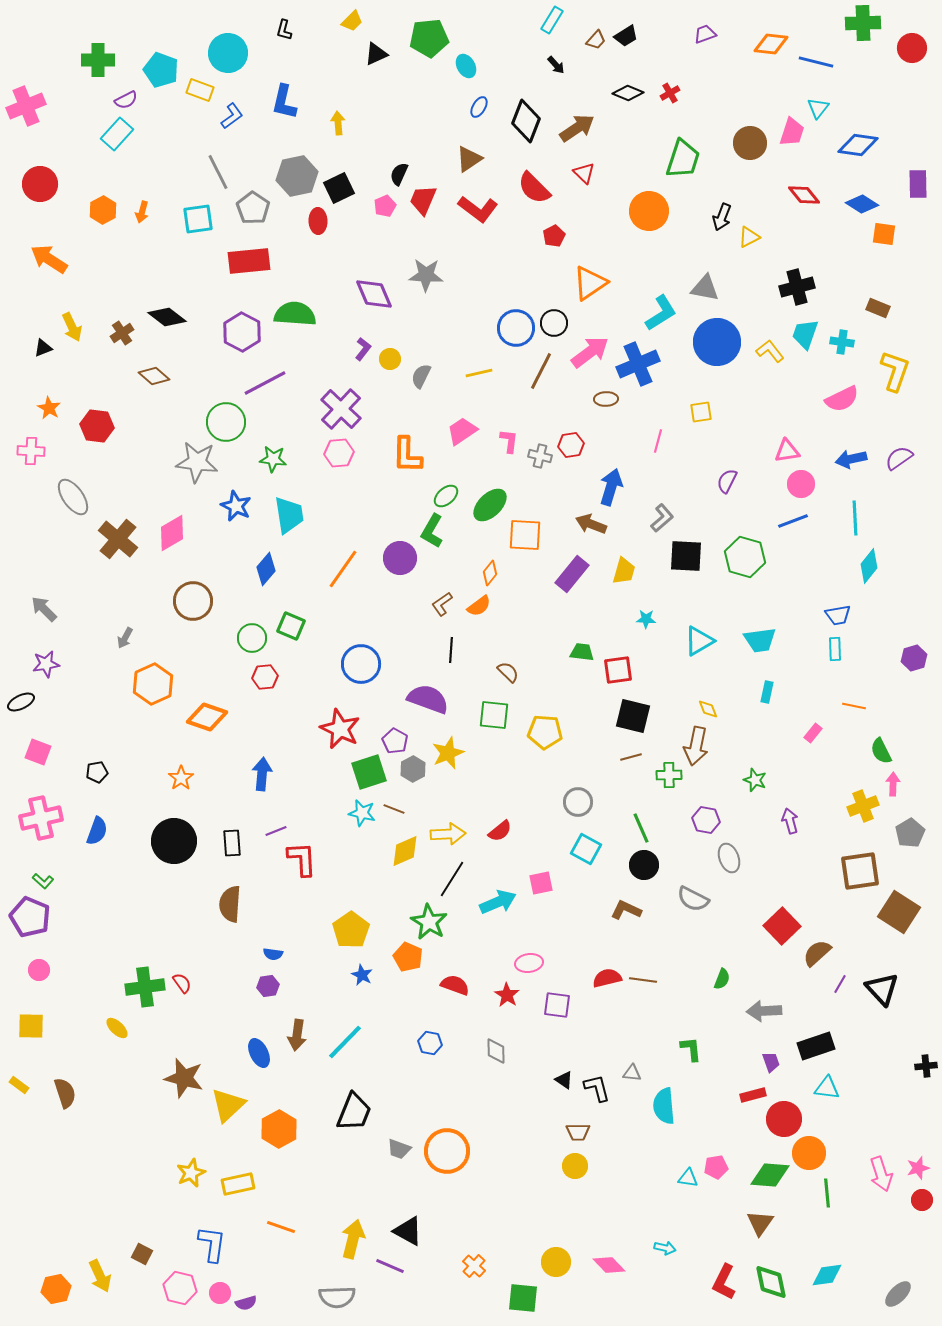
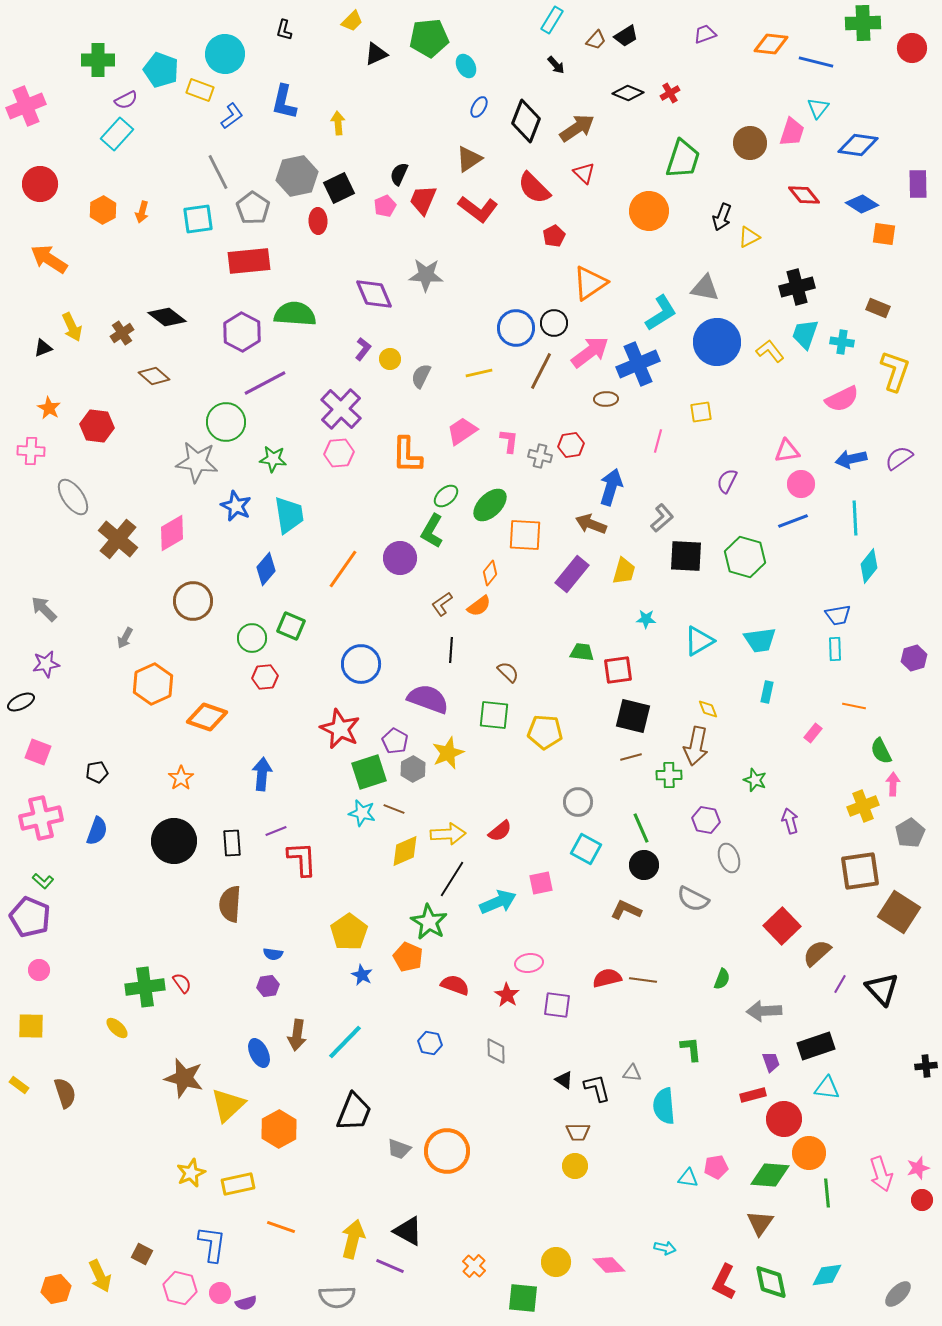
cyan circle at (228, 53): moved 3 px left, 1 px down
yellow pentagon at (351, 930): moved 2 px left, 2 px down
